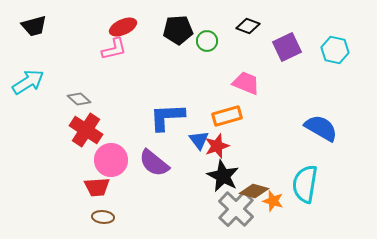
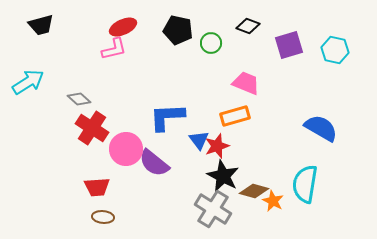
black trapezoid: moved 7 px right, 1 px up
black pentagon: rotated 16 degrees clockwise
green circle: moved 4 px right, 2 px down
purple square: moved 2 px right, 2 px up; rotated 8 degrees clockwise
orange rectangle: moved 8 px right
red cross: moved 6 px right, 2 px up
pink circle: moved 15 px right, 11 px up
orange star: rotated 10 degrees clockwise
gray cross: moved 23 px left; rotated 12 degrees counterclockwise
